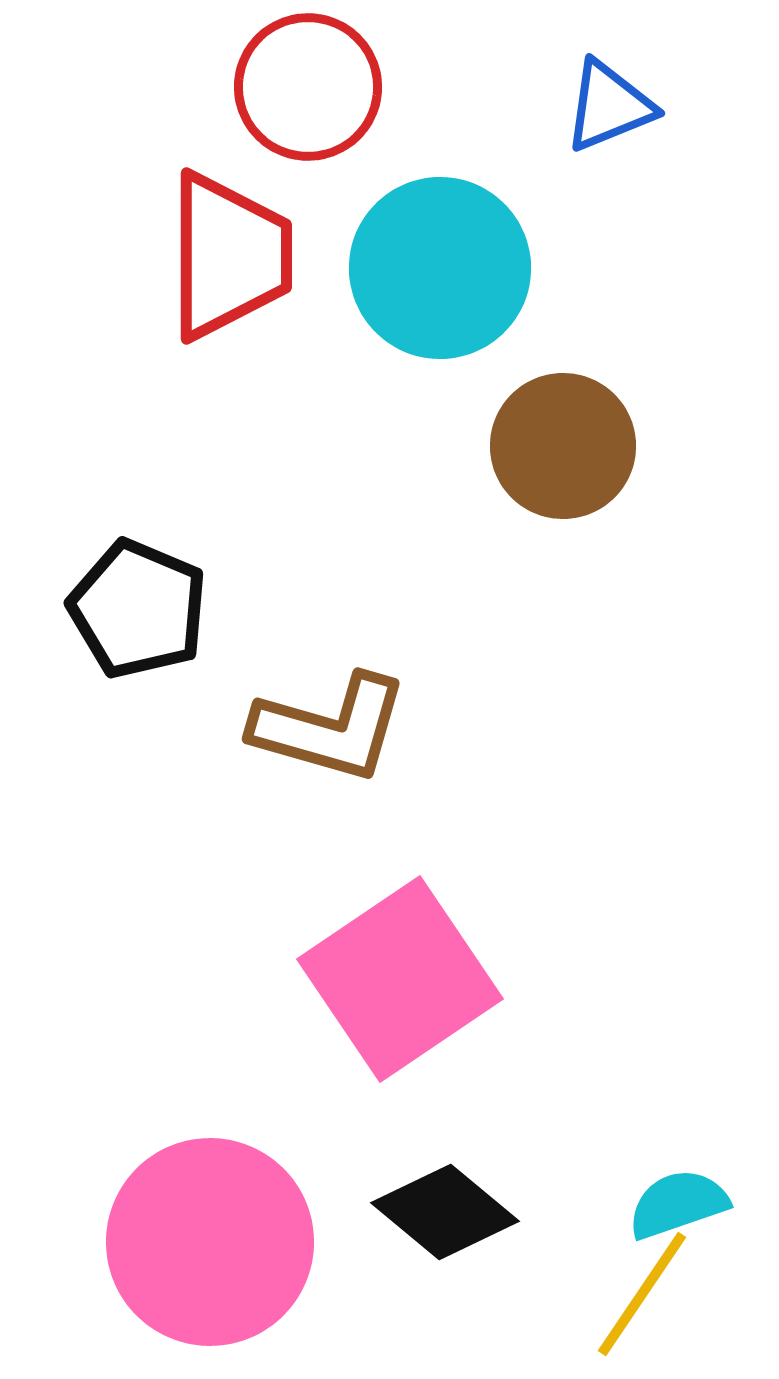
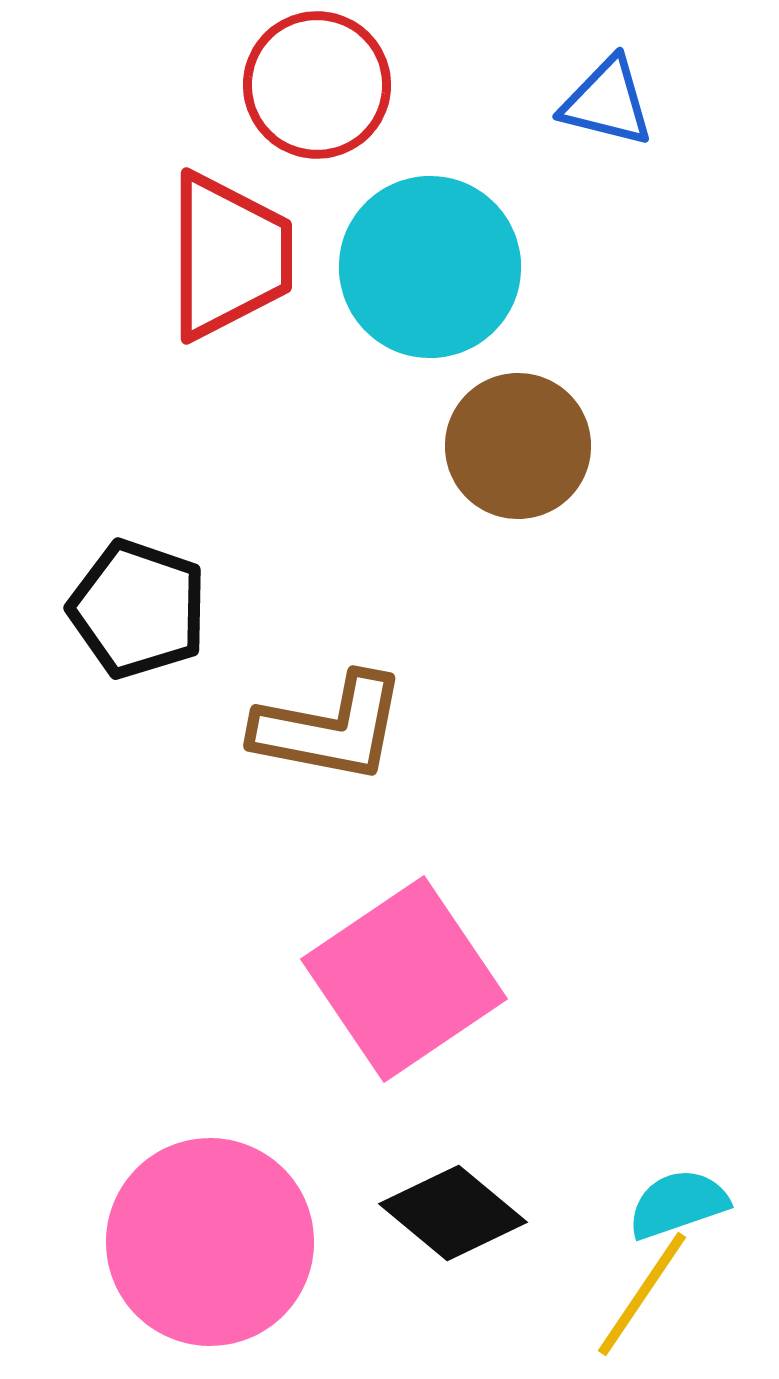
red circle: moved 9 px right, 2 px up
blue triangle: moved 2 px left, 4 px up; rotated 36 degrees clockwise
cyan circle: moved 10 px left, 1 px up
brown circle: moved 45 px left
black pentagon: rotated 4 degrees counterclockwise
brown L-shape: rotated 5 degrees counterclockwise
pink square: moved 4 px right
black diamond: moved 8 px right, 1 px down
